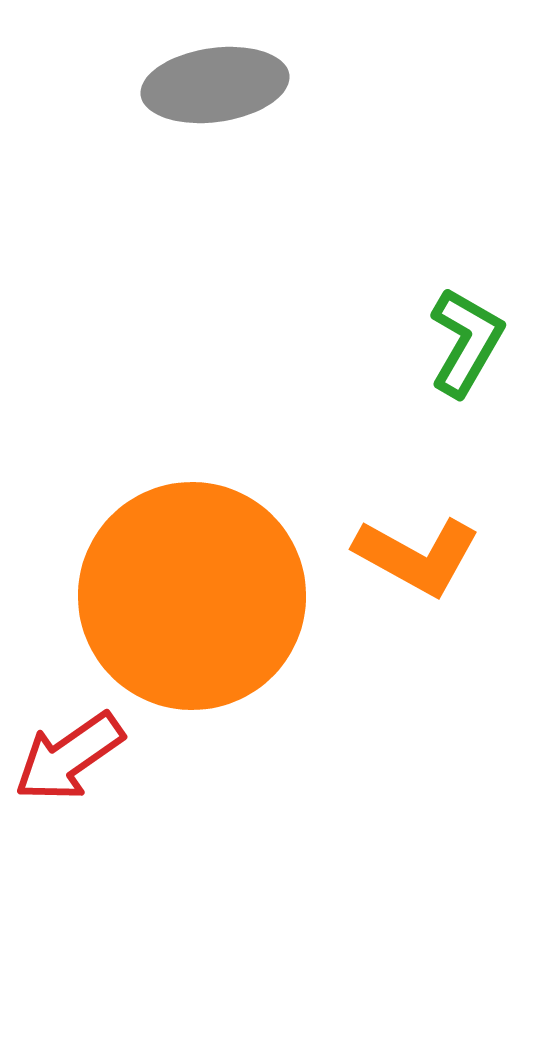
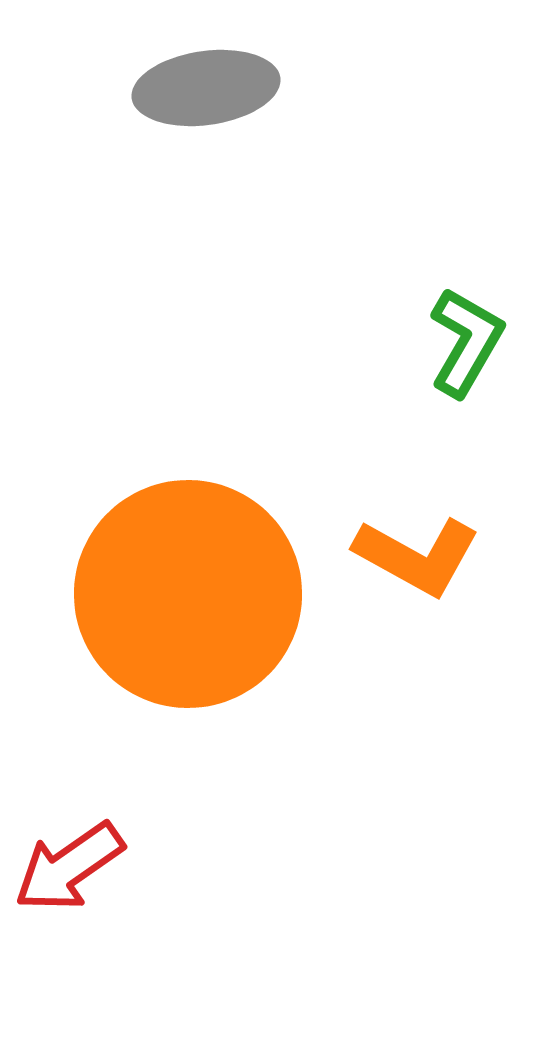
gray ellipse: moved 9 px left, 3 px down
orange circle: moved 4 px left, 2 px up
red arrow: moved 110 px down
